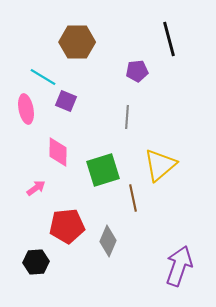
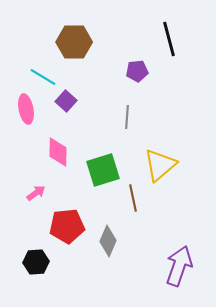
brown hexagon: moved 3 px left
purple square: rotated 20 degrees clockwise
pink arrow: moved 5 px down
